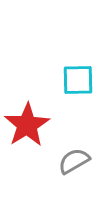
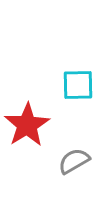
cyan square: moved 5 px down
